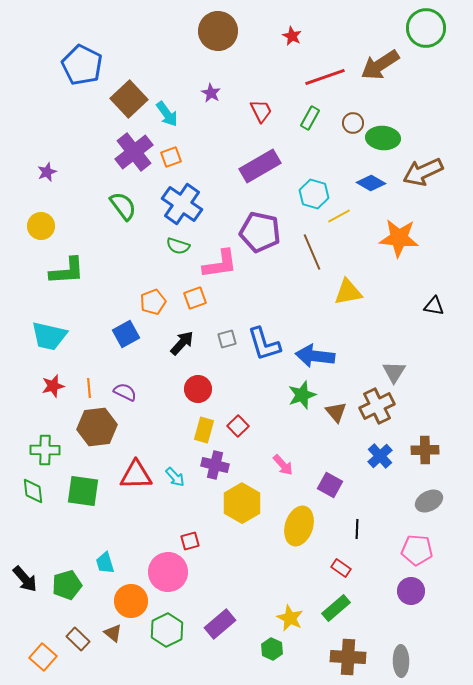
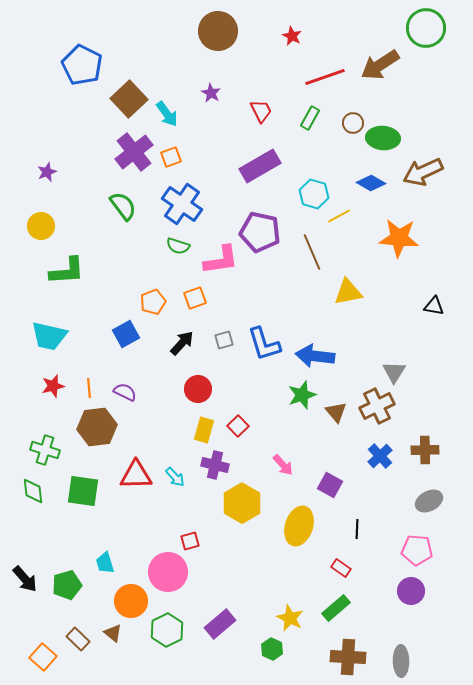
pink L-shape at (220, 264): moved 1 px right, 4 px up
gray square at (227, 339): moved 3 px left, 1 px down
green cross at (45, 450): rotated 16 degrees clockwise
